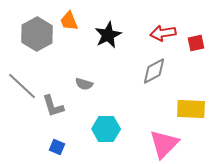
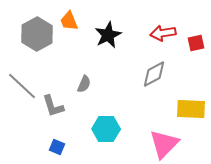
gray diamond: moved 3 px down
gray semicircle: rotated 84 degrees counterclockwise
